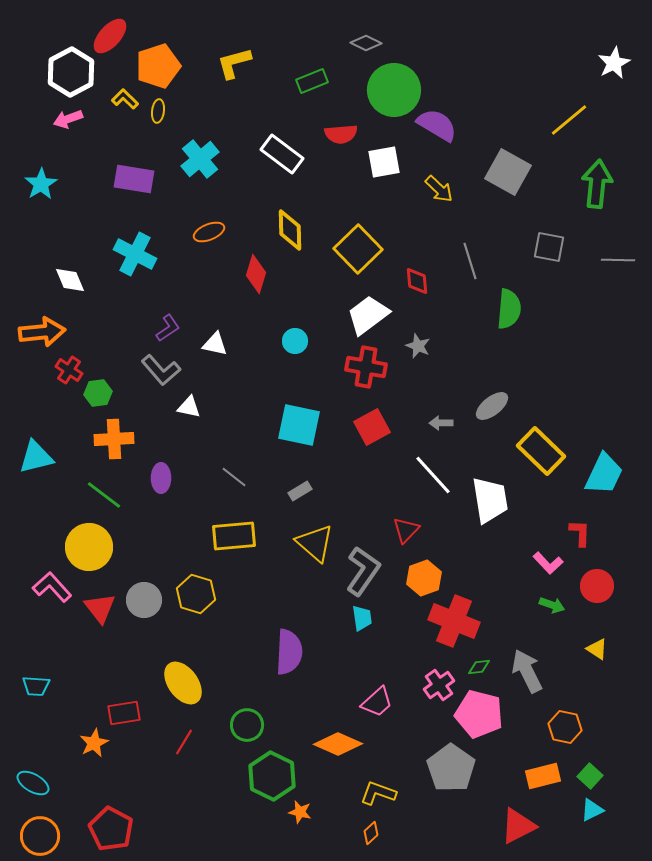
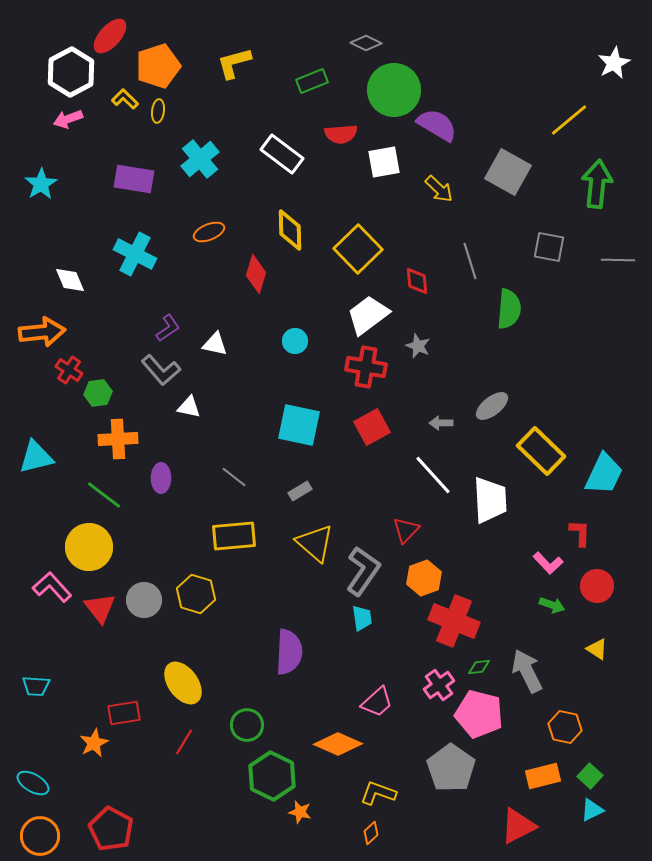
orange cross at (114, 439): moved 4 px right
white trapezoid at (490, 500): rotated 6 degrees clockwise
